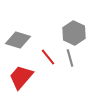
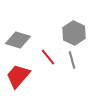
gray line: moved 2 px right, 2 px down
red trapezoid: moved 3 px left, 1 px up
